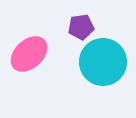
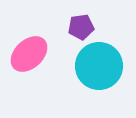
cyan circle: moved 4 px left, 4 px down
